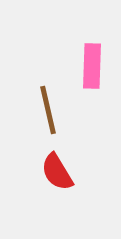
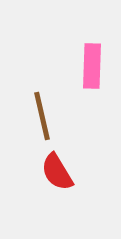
brown line: moved 6 px left, 6 px down
